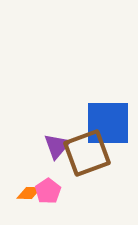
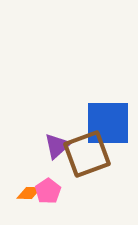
purple triangle: rotated 8 degrees clockwise
brown square: moved 1 px down
